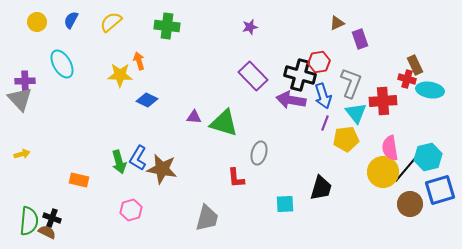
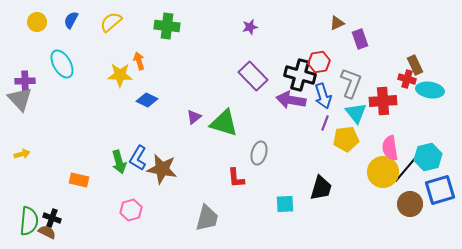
purple triangle at (194, 117): rotated 42 degrees counterclockwise
